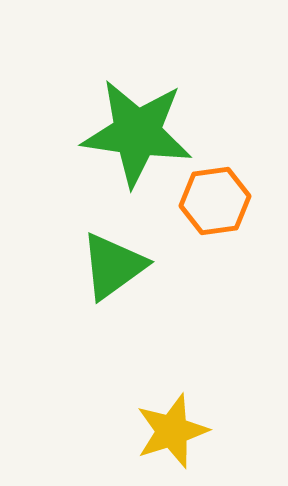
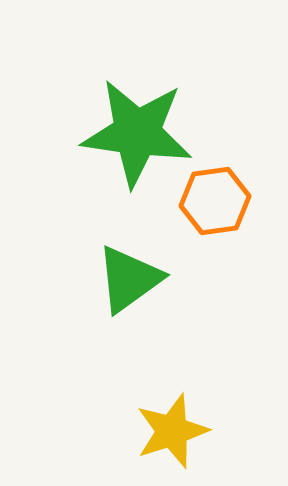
green triangle: moved 16 px right, 13 px down
